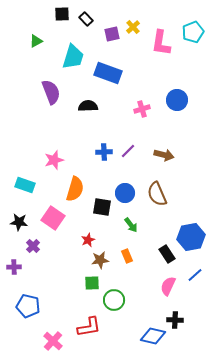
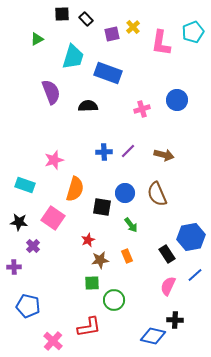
green triangle at (36, 41): moved 1 px right, 2 px up
